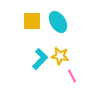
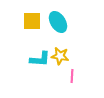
cyan L-shape: rotated 50 degrees clockwise
pink line: rotated 32 degrees clockwise
